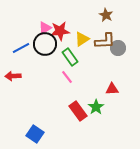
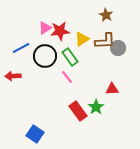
black circle: moved 12 px down
